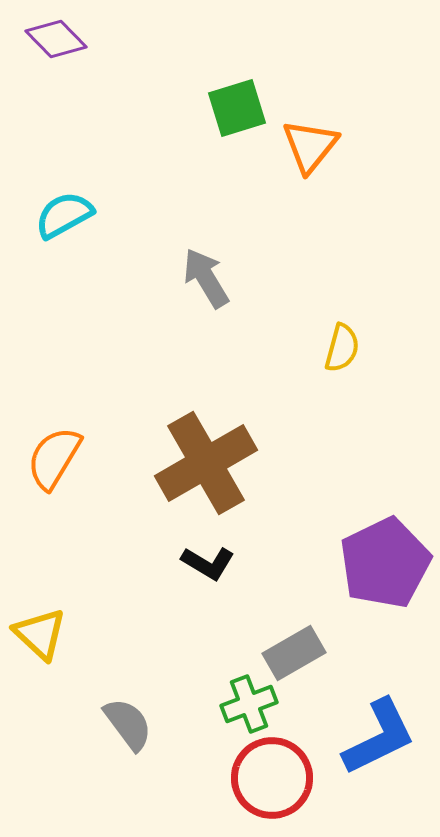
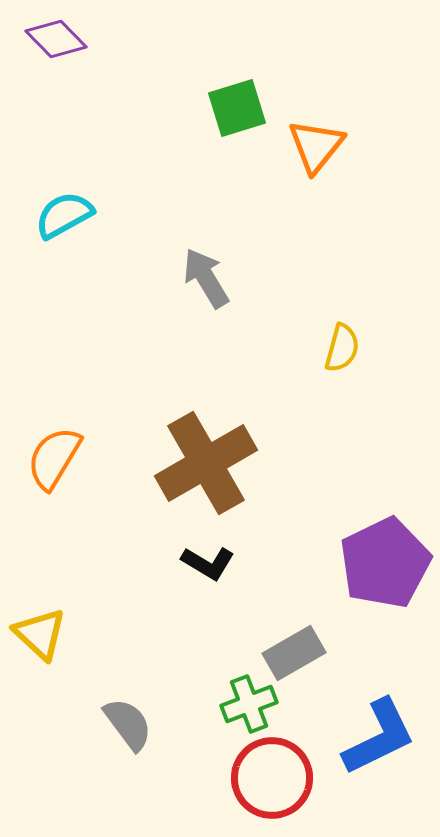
orange triangle: moved 6 px right
